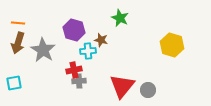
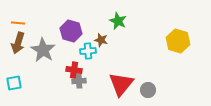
green star: moved 2 px left, 3 px down
purple hexagon: moved 3 px left, 1 px down
yellow hexagon: moved 6 px right, 4 px up
red cross: rotated 21 degrees clockwise
red triangle: moved 1 px left, 2 px up
